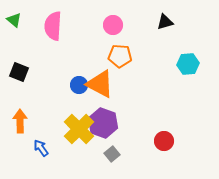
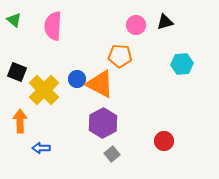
pink circle: moved 23 px right
cyan hexagon: moved 6 px left
black square: moved 2 px left
blue circle: moved 2 px left, 6 px up
purple hexagon: rotated 12 degrees clockwise
yellow cross: moved 35 px left, 39 px up
blue arrow: rotated 54 degrees counterclockwise
